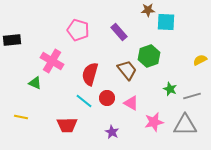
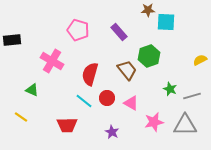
green triangle: moved 3 px left, 7 px down
yellow line: rotated 24 degrees clockwise
